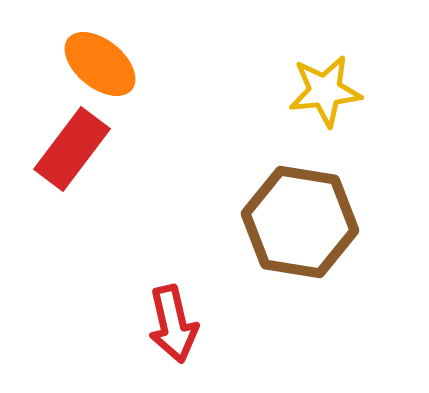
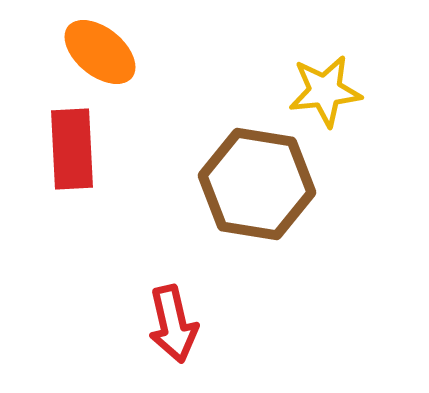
orange ellipse: moved 12 px up
red rectangle: rotated 40 degrees counterclockwise
brown hexagon: moved 43 px left, 38 px up
